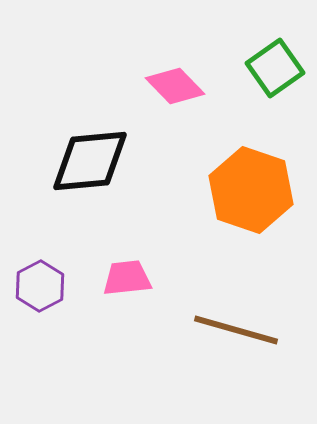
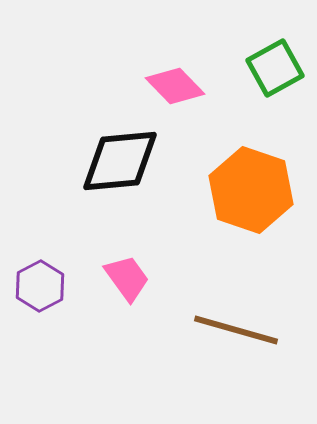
green square: rotated 6 degrees clockwise
black diamond: moved 30 px right
pink trapezoid: rotated 60 degrees clockwise
